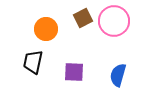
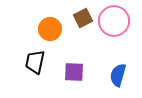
orange circle: moved 4 px right
black trapezoid: moved 2 px right
